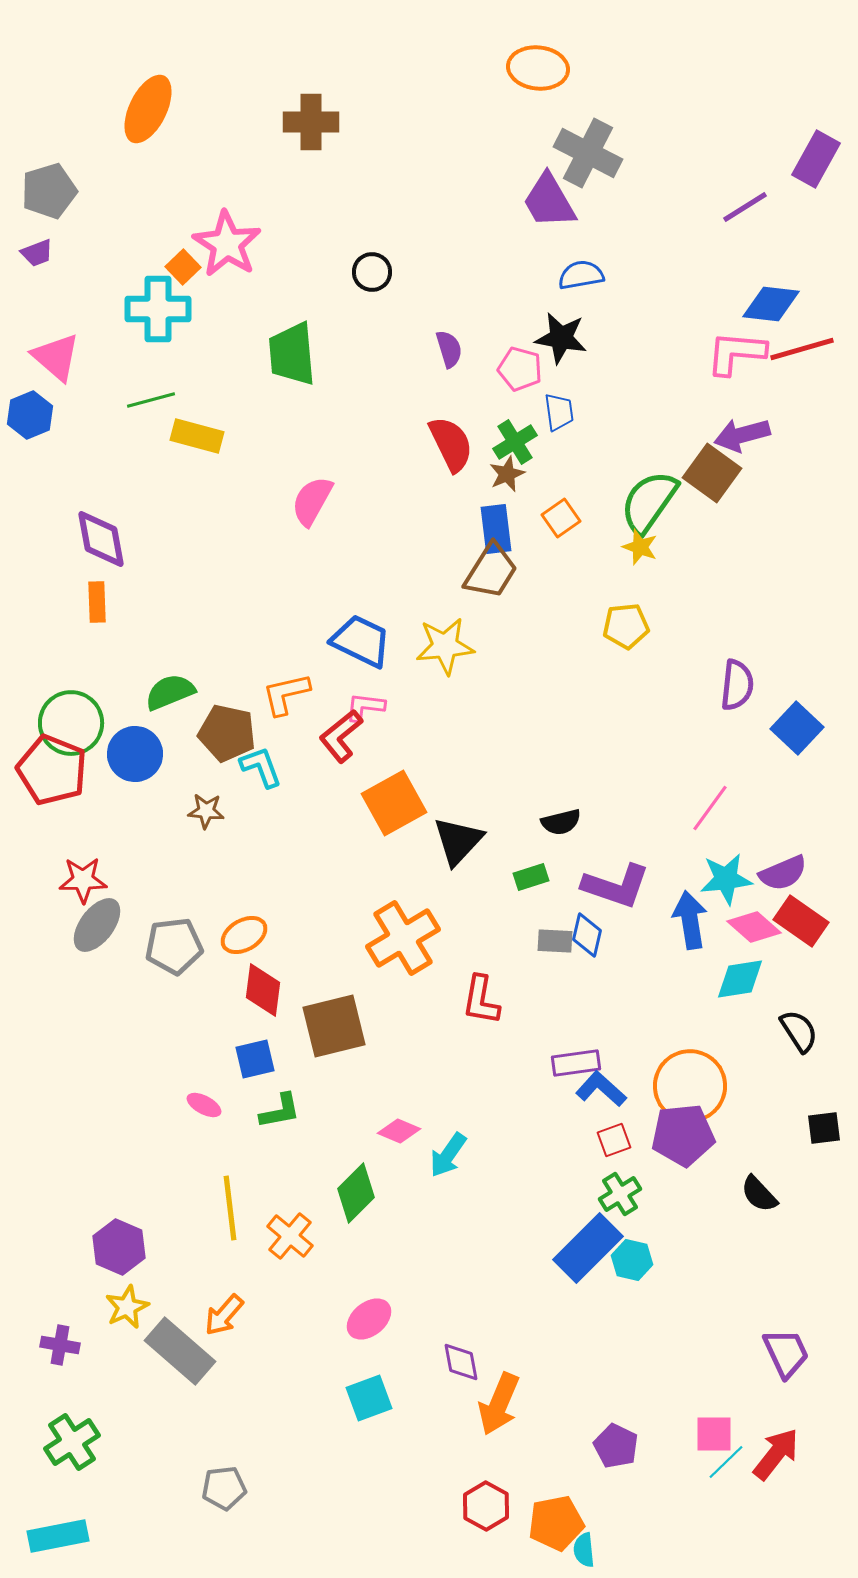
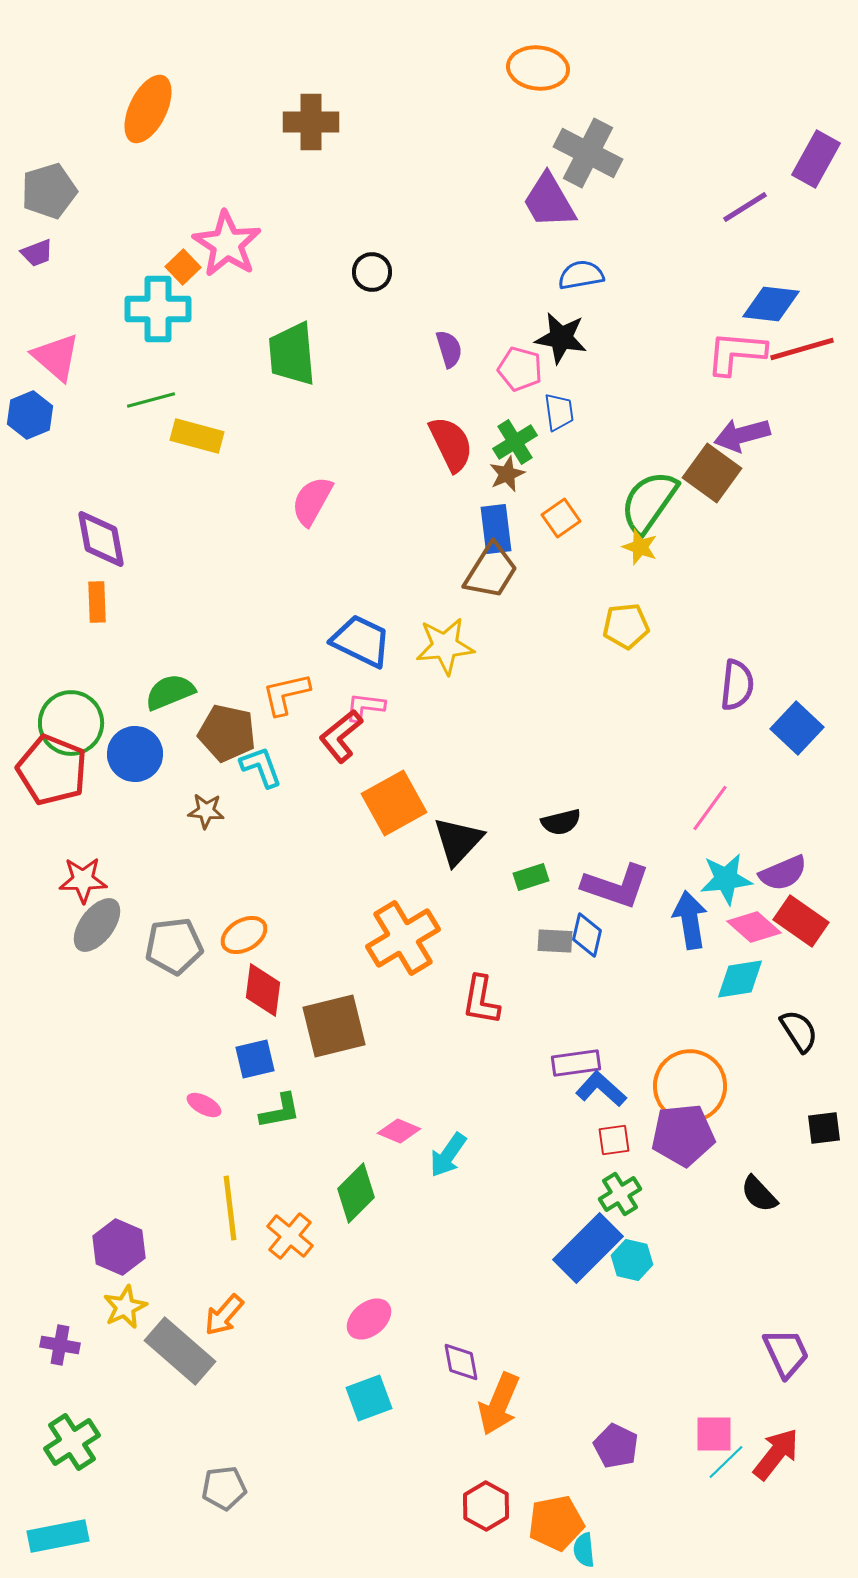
red square at (614, 1140): rotated 12 degrees clockwise
yellow star at (127, 1307): moved 2 px left
